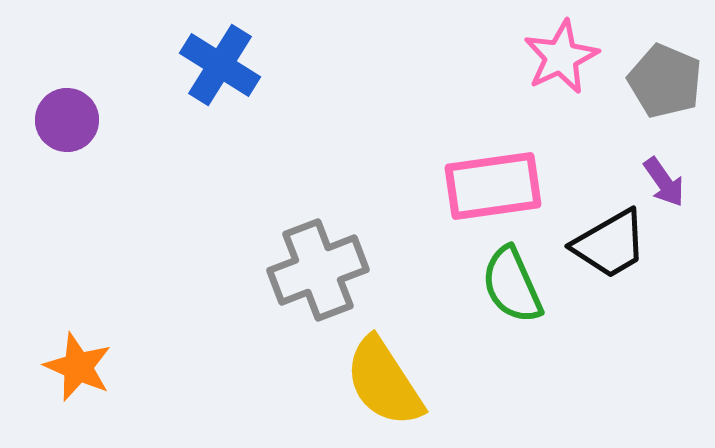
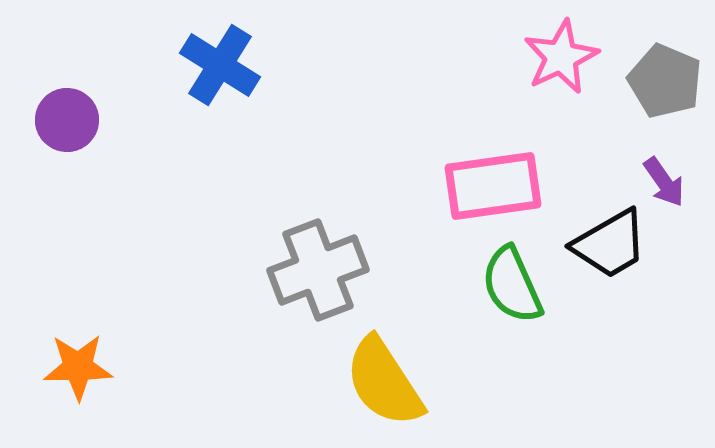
orange star: rotated 24 degrees counterclockwise
